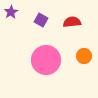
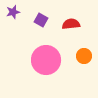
purple star: moved 2 px right; rotated 16 degrees clockwise
red semicircle: moved 1 px left, 2 px down
